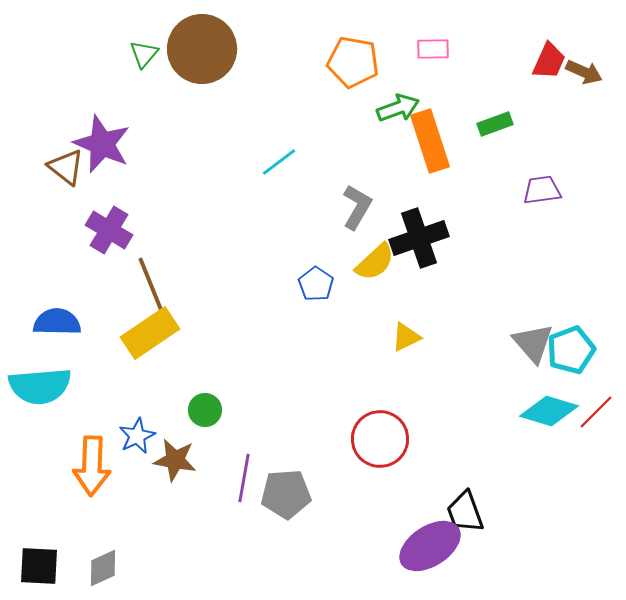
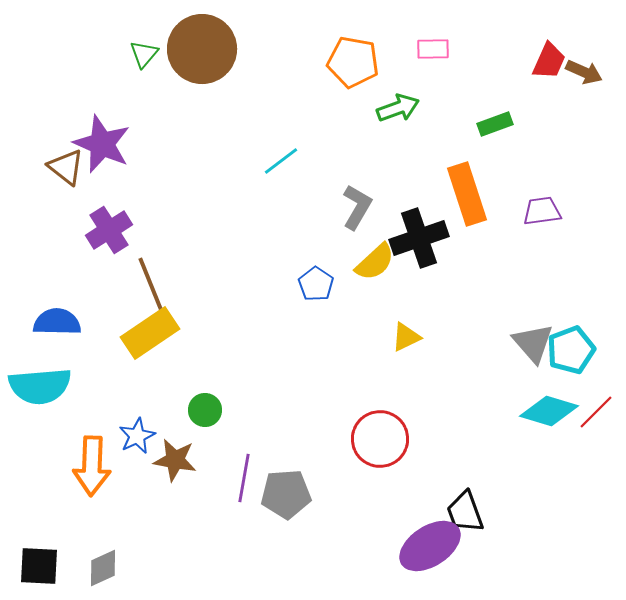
orange rectangle: moved 37 px right, 53 px down
cyan line: moved 2 px right, 1 px up
purple trapezoid: moved 21 px down
purple cross: rotated 27 degrees clockwise
